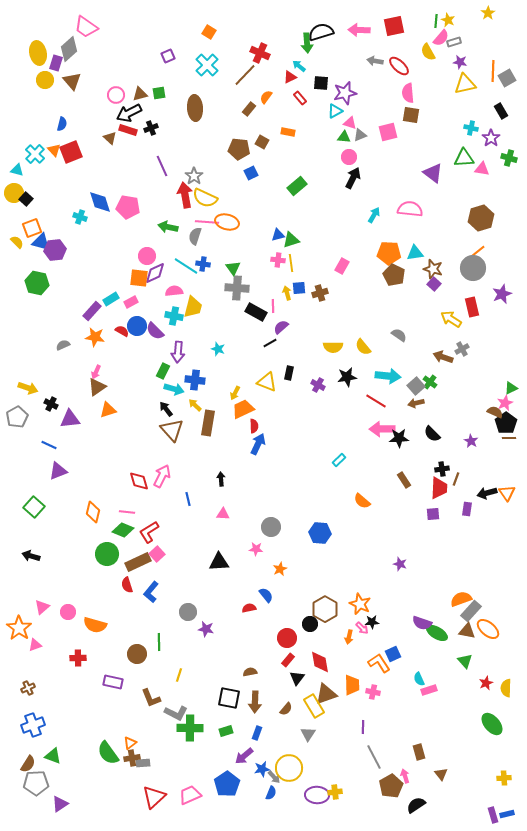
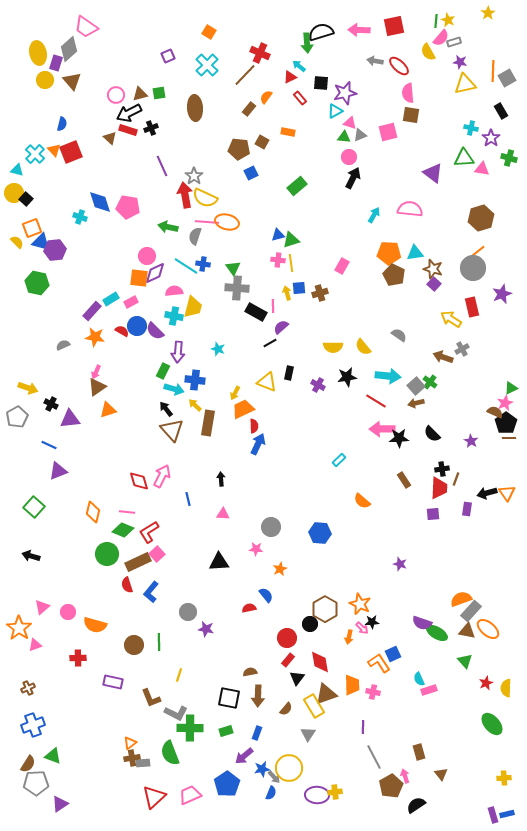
brown circle at (137, 654): moved 3 px left, 9 px up
brown arrow at (255, 702): moved 3 px right, 6 px up
green semicircle at (108, 753): moved 62 px right; rotated 15 degrees clockwise
